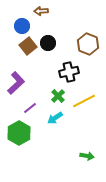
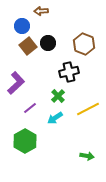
brown hexagon: moved 4 px left
yellow line: moved 4 px right, 8 px down
green hexagon: moved 6 px right, 8 px down
